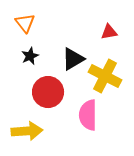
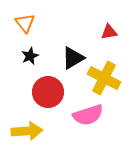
black triangle: moved 1 px up
yellow cross: moved 1 px left, 2 px down
pink semicircle: rotated 108 degrees counterclockwise
